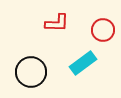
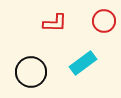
red L-shape: moved 2 px left
red circle: moved 1 px right, 9 px up
